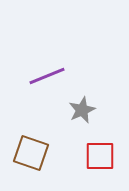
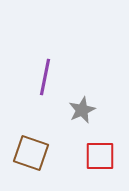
purple line: moved 2 px left, 1 px down; rotated 57 degrees counterclockwise
